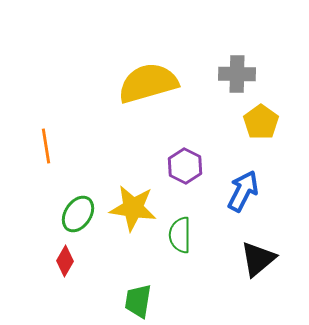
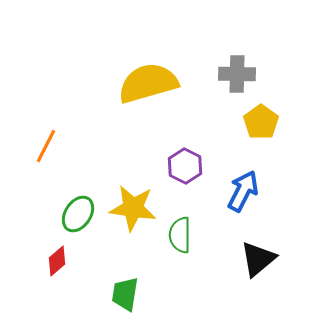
orange line: rotated 36 degrees clockwise
red diamond: moved 8 px left; rotated 20 degrees clockwise
green trapezoid: moved 13 px left, 7 px up
